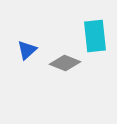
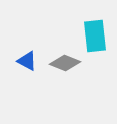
blue triangle: moved 11 px down; rotated 50 degrees counterclockwise
